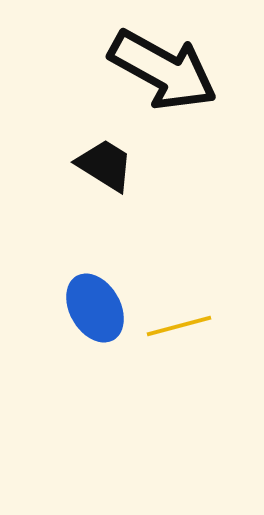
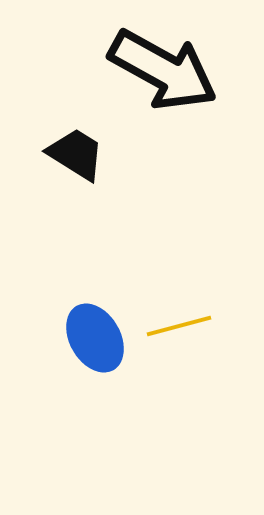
black trapezoid: moved 29 px left, 11 px up
blue ellipse: moved 30 px down
